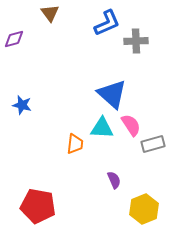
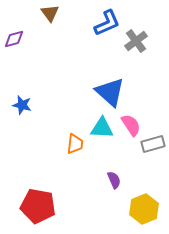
gray cross: rotated 35 degrees counterclockwise
blue triangle: moved 2 px left, 2 px up
